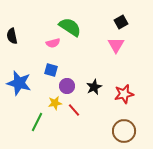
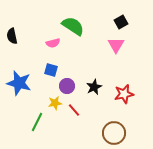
green semicircle: moved 3 px right, 1 px up
brown circle: moved 10 px left, 2 px down
